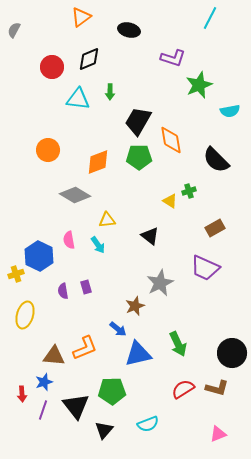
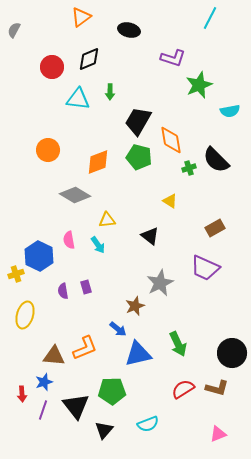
green pentagon at (139, 157): rotated 15 degrees clockwise
green cross at (189, 191): moved 23 px up
